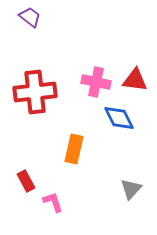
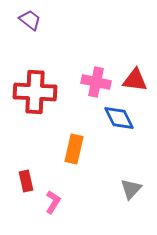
purple trapezoid: moved 3 px down
red cross: rotated 9 degrees clockwise
red rectangle: rotated 15 degrees clockwise
pink L-shape: rotated 50 degrees clockwise
